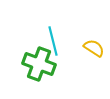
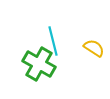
green cross: rotated 8 degrees clockwise
